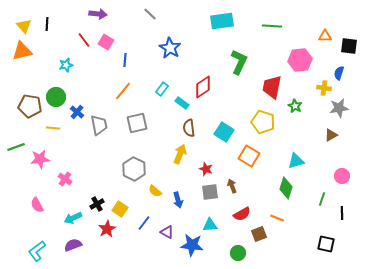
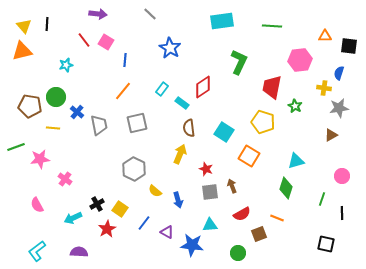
purple semicircle at (73, 245): moved 6 px right, 7 px down; rotated 24 degrees clockwise
